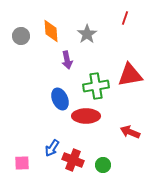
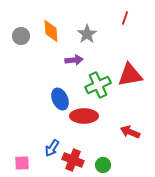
purple arrow: moved 7 px right; rotated 84 degrees counterclockwise
green cross: moved 2 px right, 1 px up; rotated 15 degrees counterclockwise
red ellipse: moved 2 px left
